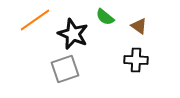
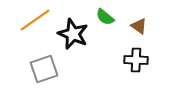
gray square: moved 21 px left
